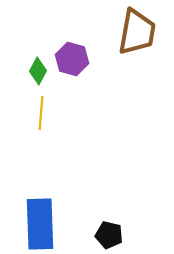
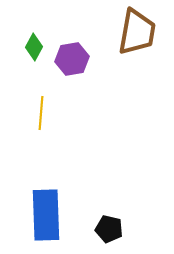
purple hexagon: rotated 24 degrees counterclockwise
green diamond: moved 4 px left, 24 px up
blue rectangle: moved 6 px right, 9 px up
black pentagon: moved 6 px up
